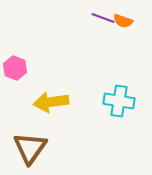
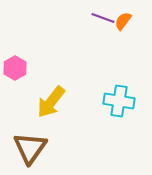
orange semicircle: rotated 108 degrees clockwise
pink hexagon: rotated 10 degrees clockwise
yellow arrow: rotated 44 degrees counterclockwise
